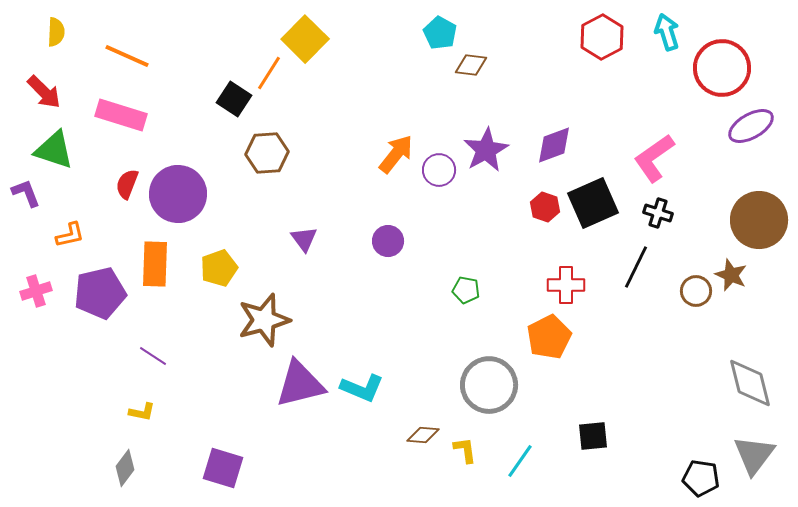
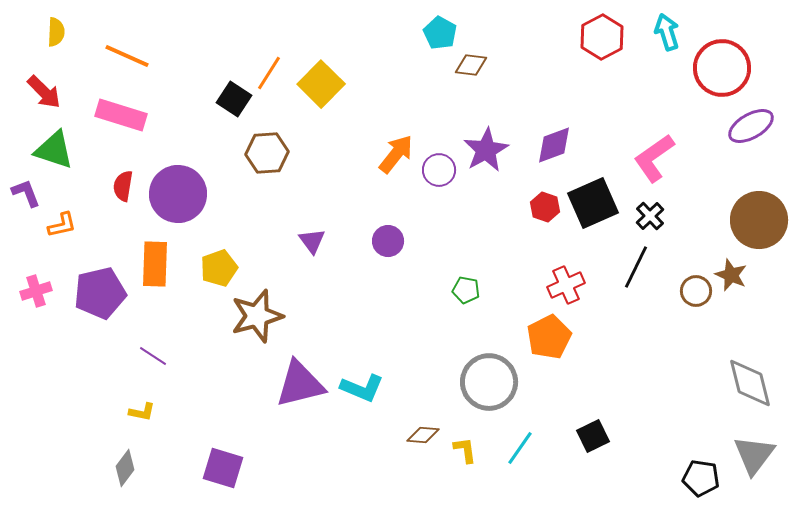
yellow square at (305, 39): moved 16 px right, 45 px down
red semicircle at (127, 184): moved 4 px left, 2 px down; rotated 12 degrees counterclockwise
black cross at (658, 213): moved 8 px left, 3 px down; rotated 28 degrees clockwise
orange L-shape at (70, 235): moved 8 px left, 10 px up
purple triangle at (304, 239): moved 8 px right, 2 px down
red cross at (566, 285): rotated 24 degrees counterclockwise
brown star at (264, 320): moved 7 px left, 4 px up
gray circle at (489, 385): moved 3 px up
black square at (593, 436): rotated 20 degrees counterclockwise
cyan line at (520, 461): moved 13 px up
